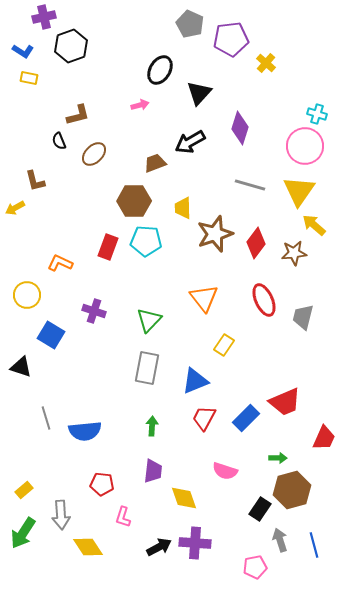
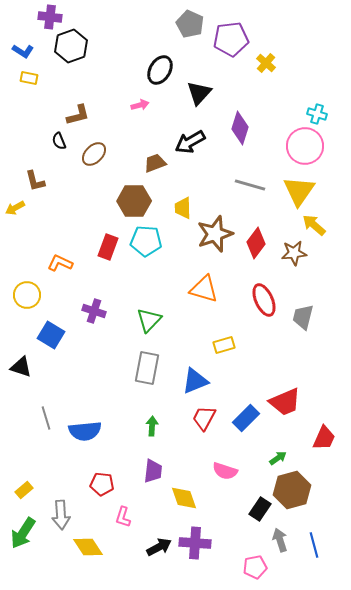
purple cross at (44, 17): moved 6 px right; rotated 20 degrees clockwise
orange triangle at (204, 298): moved 9 px up; rotated 36 degrees counterclockwise
yellow rectangle at (224, 345): rotated 40 degrees clockwise
green arrow at (278, 458): rotated 36 degrees counterclockwise
